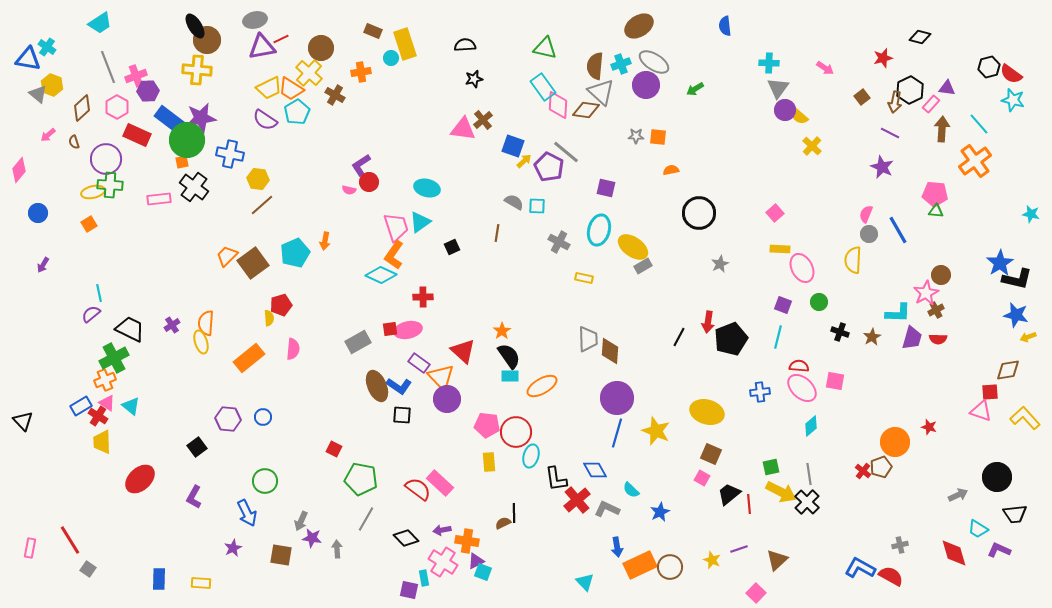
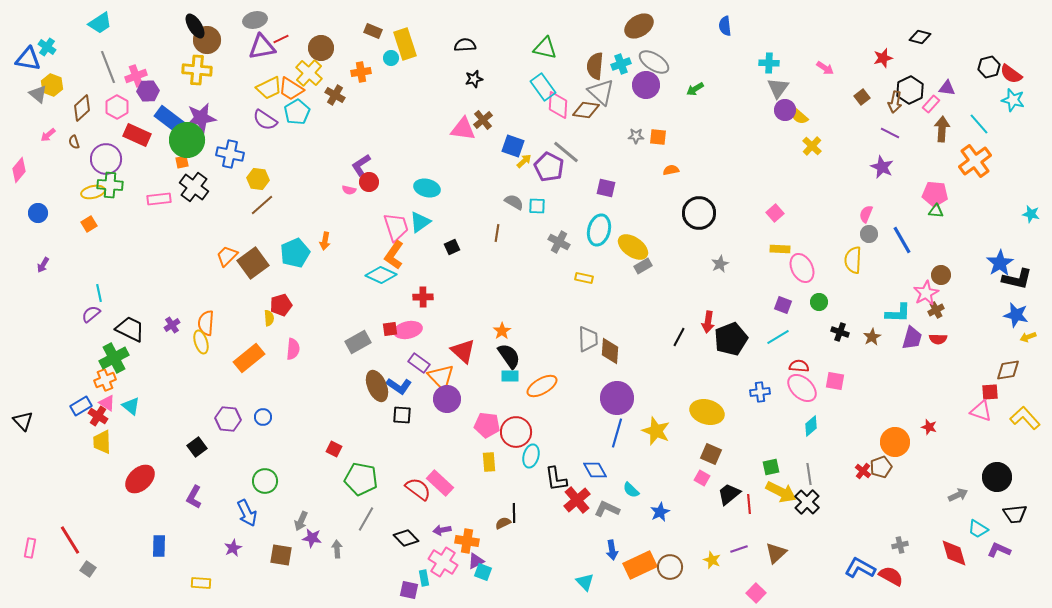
blue line at (898, 230): moved 4 px right, 10 px down
cyan line at (778, 337): rotated 45 degrees clockwise
blue arrow at (617, 547): moved 5 px left, 3 px down
brown triangle at (777, 560): moved 1 px left, 7 px up
blue rectangle at (159, 579): moved 33 px up
